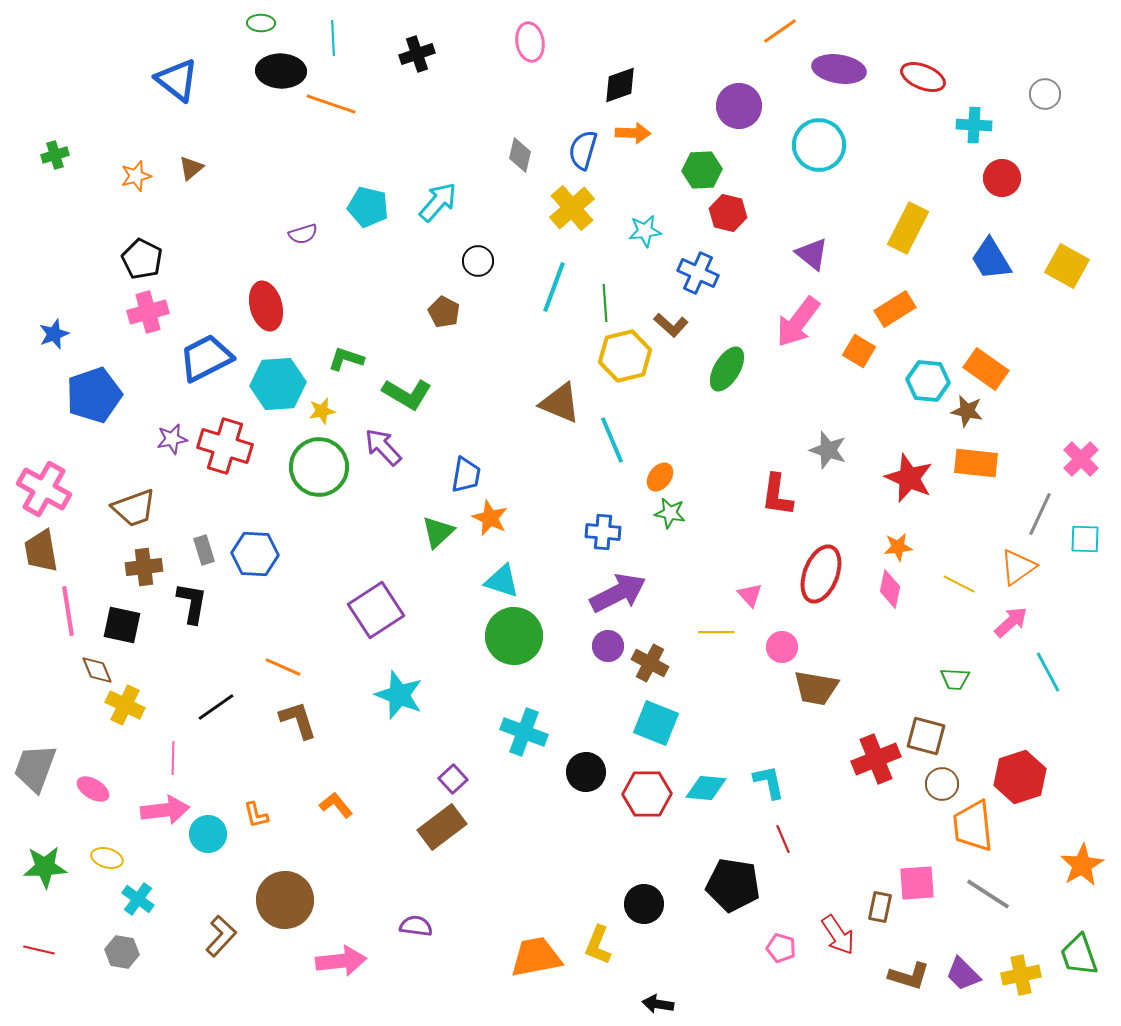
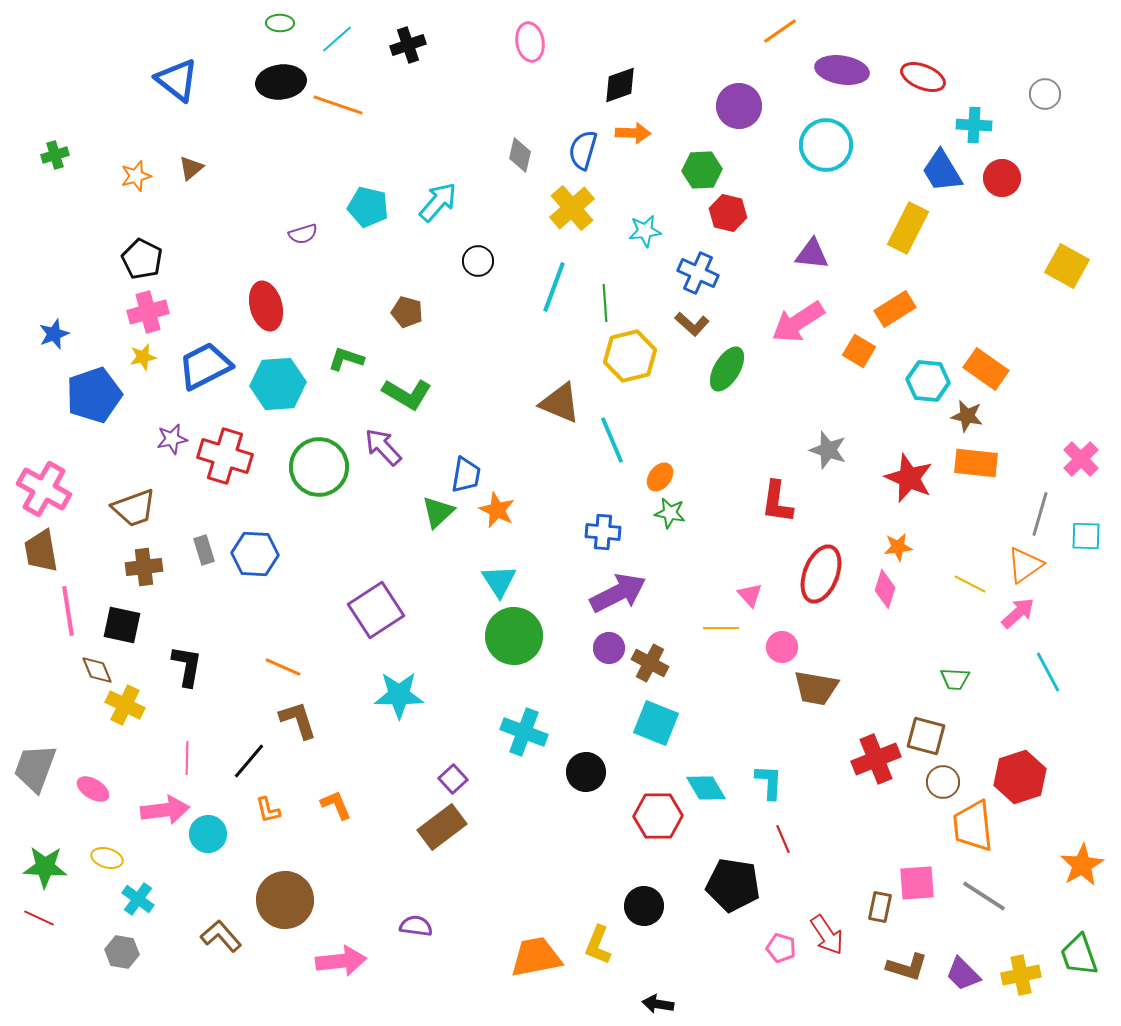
green ellipse at (261, 23): moved 19 px right
cyan line at (333, 38): moved 4 px right, 1 px down; rotated 52 degrees clockwise
black cross at (417, 54): moved 9 px left, 9 px up
purple ellipse at (839, 69): moved 3 px right, 1 px down
black ellipse at (281, 71): moved 11 px down; rotated 9 degrees counterclockwise
orange line at (331, 104): moved 7 px right, 1 px down
cyan circle at (819, 145): moved 7 px right
purple triangle at (812, 254): rotated 33 degrees counterclockwise
blue trapezoid at (991, 259): moved 49 px left, 88 px up
brown pentagon at (444, 312): moved 37 px left; rotated 12 degrees counterclockwise
pink arrow at (798, 322): rotated 20 degrees clockwise
brown L-shape at (671, 325): moved 21 px right, 1 px up
yellow hexagon at (625, 356): moved 5 px right
blue trapezoid at (206, 358): moved 1 px left, 8 px down
yellow star at (322, 411): moved 179 px left, 54 px up
brown star at (967, 411): moved 5 px down
red cross at (225, 446): moved 10 px down
red L-shape at (777, 495): moved 7 px down
gray line at (1040, 514): rotated 9 degrees counterclockwise
orange star at (490, 518): moved 7 px right, 8 px up
green triangle at (438, 532): moved 20 px up
cyan square at (1085, 539): moved 1 px right, 3 px up
orange triangle at (1018, 567): moved 7 px right, 2 px up
cyan triangle at (502, 581): moved 3 px left; rotated 39 degrees clockwise
yellow line at (959, 584): moved 11 px right
pink diamond at (890, 589): moved 5 px left; rotated 6 degrees clockwise
black L-shape at (192, 603): moved 5 px left, 63 px down
pink arrow at (1011, 622): moved 7 px right, 9 px up
yellow line at (716, 632): moved 5 px right, 4 px up
purple circle at (608, 646): moved 1 px right, 2 px down
cyan star at (399, 695): rotated 21 degrees counterclockwise
black line at (216, 707): moved 33 px right, 54 px down; rotated 15 degrees counterclockwise
pink line at (173, 758): moved 14 px right
cyan L-shape at (769, 782): rotated 15 degrees clockwise
brown circle at (942, 784): moved 1 px right, 2 px up
cyan diamond at (706, 788): rotated 54 degrees clockwise
red hexagon at (647, 794): moved 11 px right, 22 px down
orange L-shape at (336, 805): rotated 16 degrees clockwise
orange L-shape at (256, 815): moved 12 px right, 5 px up
green star at (45, 867): rotated 6 degrees clockwise
gray line at (988, 894): moved 4 px left, 2 px down
black circle at (644, 904): moved 2 px down
red arrow at (838, 935): moved 11 px left
brown L-shape at (221, 936): rotated 84 degrees counterclockwise
red line at (39, 950): moved 32 px up; rotated 12 degrees clockwise
brown L-shape at (909, 976): moved 2 px left, 9 px up
